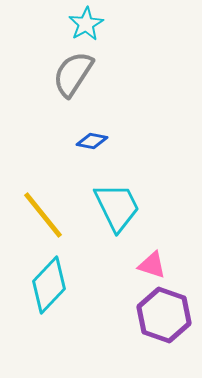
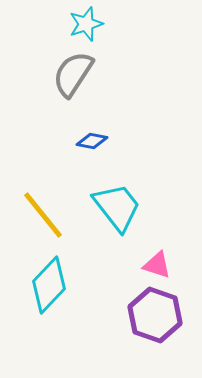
cyan star: rotated 12 degrees clockwise
cyan trapezoid: rotated 12 degrees counterclockwise
pink triangle: moved 5 px right
purple hexagon: moved 9 px left
